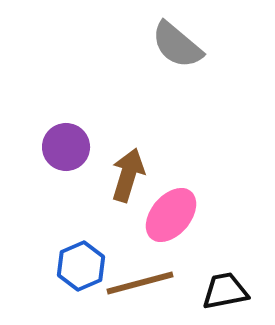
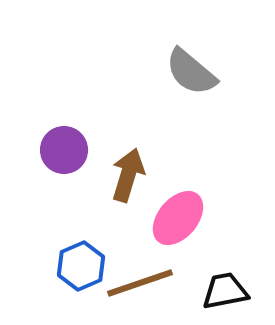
gray semicircle: moved 14 px right, 27 px down
purple circle: moved 2 px left, 3 px down
pink ellipse: moved 7 px right, 3 px down
brown line: rotated 4 degrees counterclockwise
